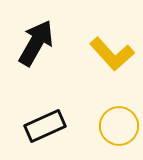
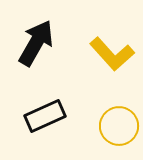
black rectangle: moved 10 px up
